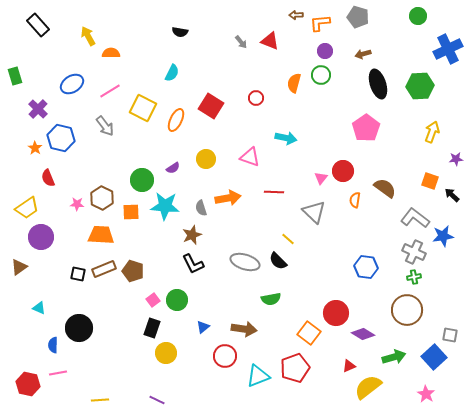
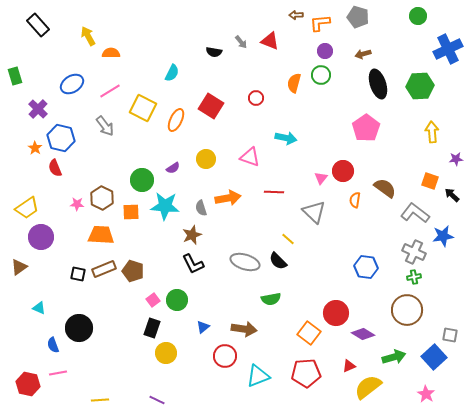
black semicircle at (180, 32): moved 34 px right, 20 px down
yellow arrow at (432, 132): rotated 25 degrees counterclockwise
red semicircle at (48, 178): moved 7 px right, 10 px up
gray L-shape at (415, 218): moved 5 px up
blue semicircle at (53, 345): rotated 21 degrees counterclockwise
red pentagon at (295, 368): moved 11 px right, 5 px down; rotated 16 degrees clockwise
